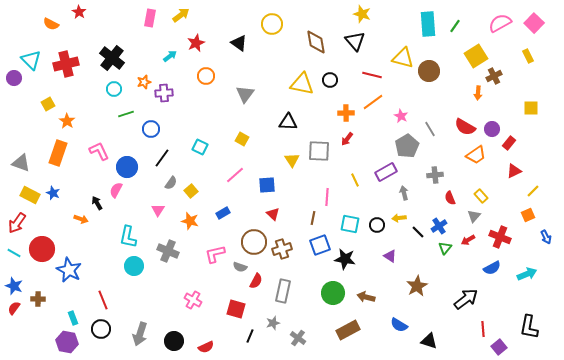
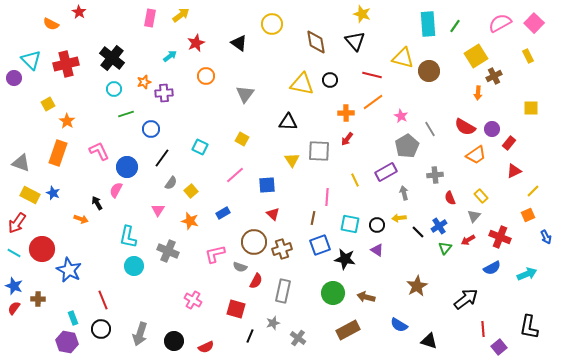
purple triangle at (390, 256): moved 13 px left, 6 px up
